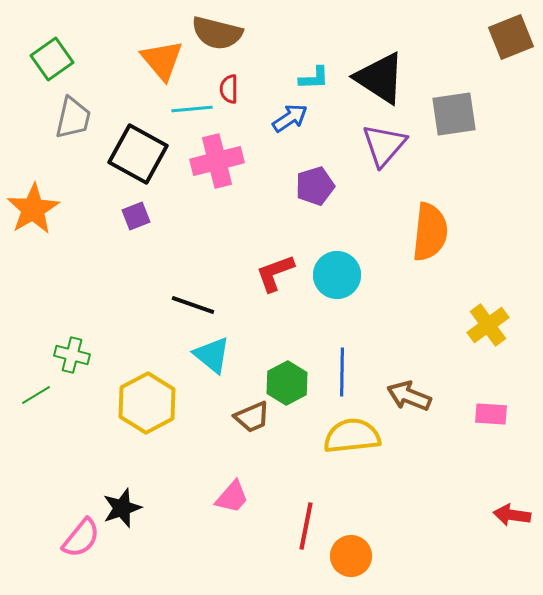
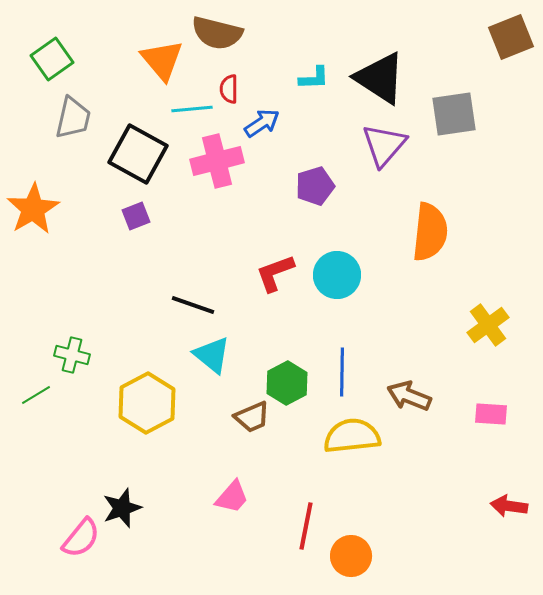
blue arrow: moved 28 px left, 5 px down
red arrow: moved 3 px left, 9 px up
